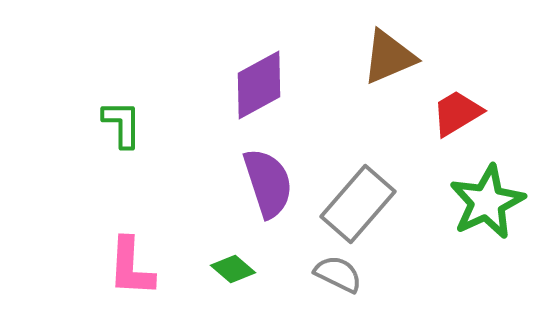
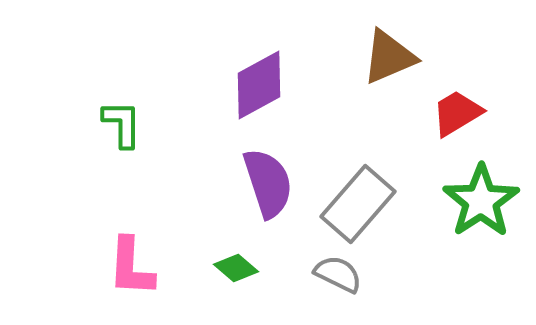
green star: moved 6 px left, 1 px up; rotated 8 degrees counterclockwise
green diamond: moved 3 px right, 1 px up
